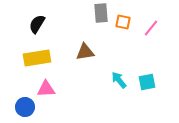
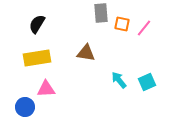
orange square: moved 1 px left, 2 px down
pink line: moved 7 px left
brown triangle: moved 1 px right, 1 px down; rotated 18 degrees clockwise
cyan square: rotated 12 degrees counterclockwise
